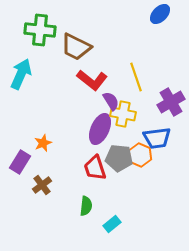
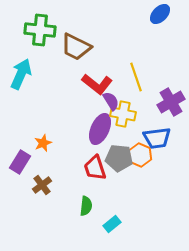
red L-shape: moved 5 px right, 4 px down
